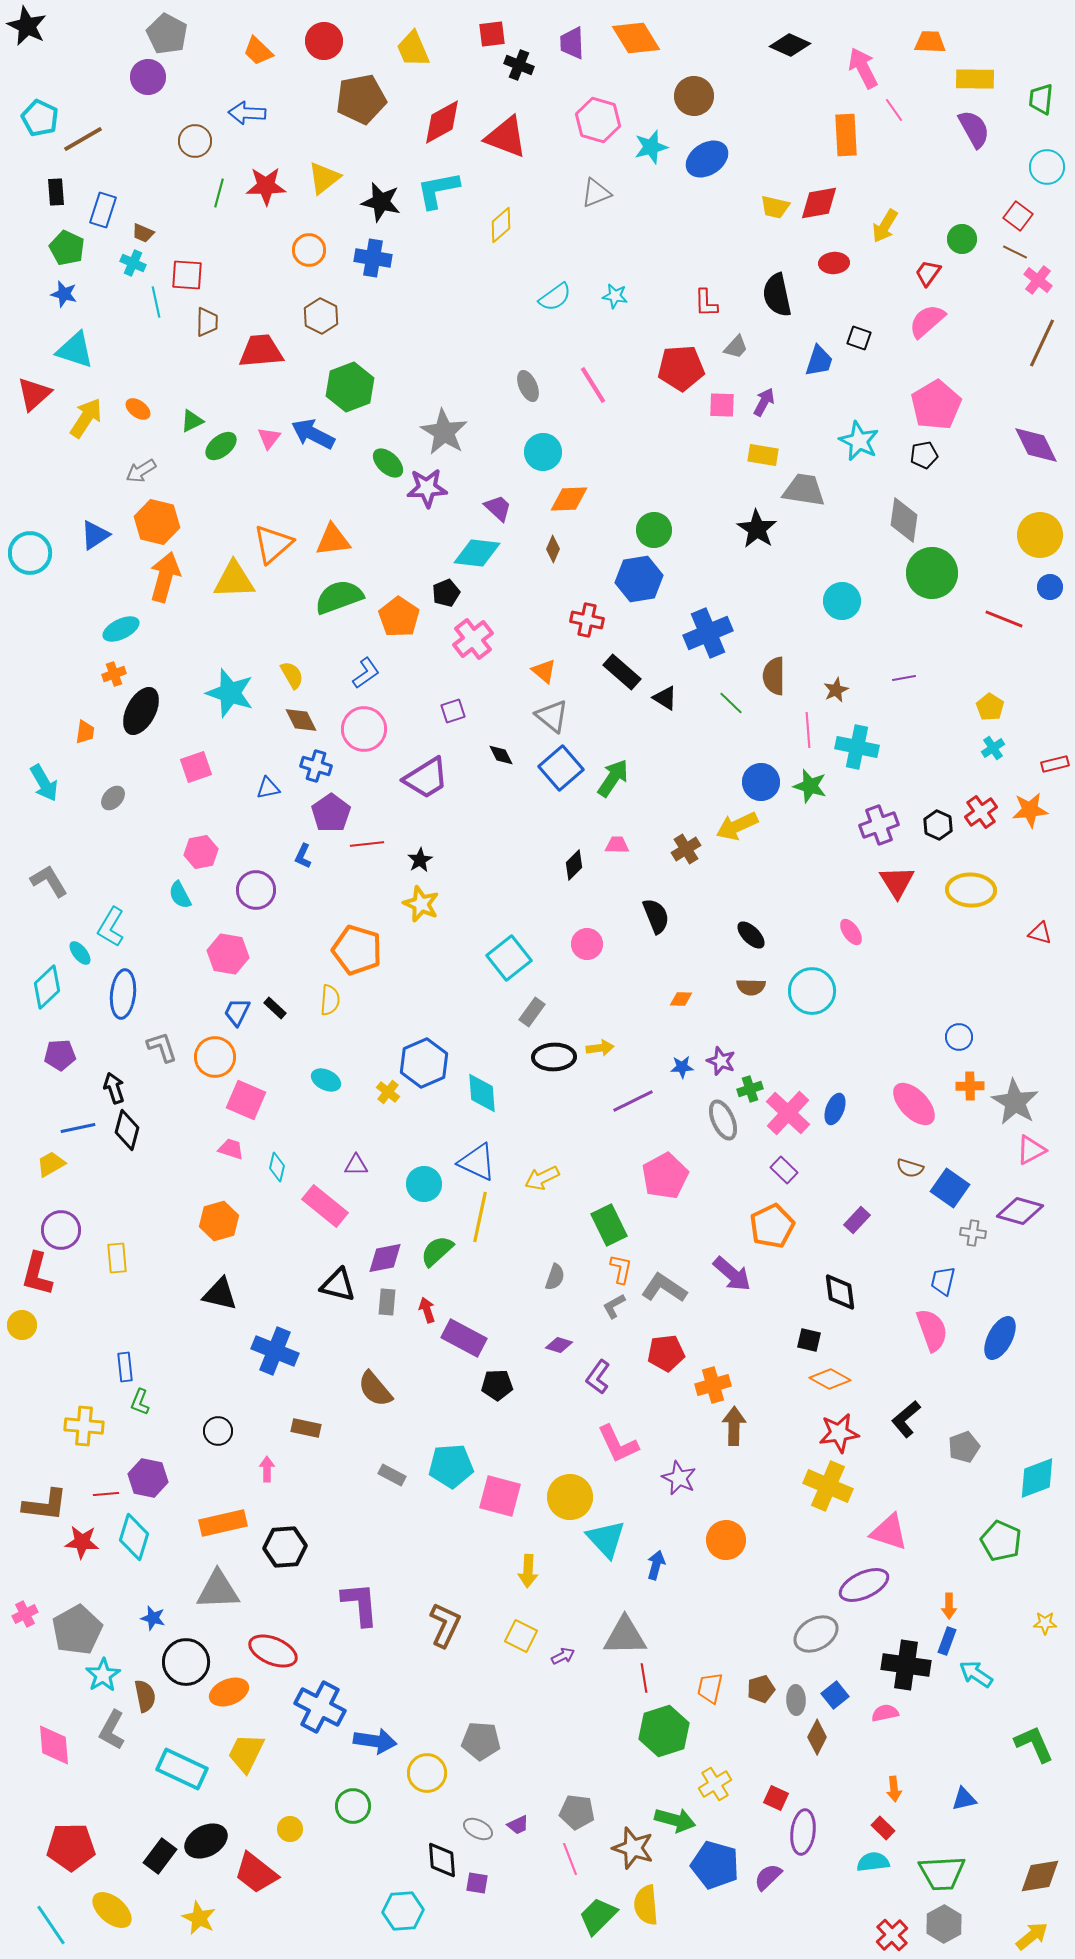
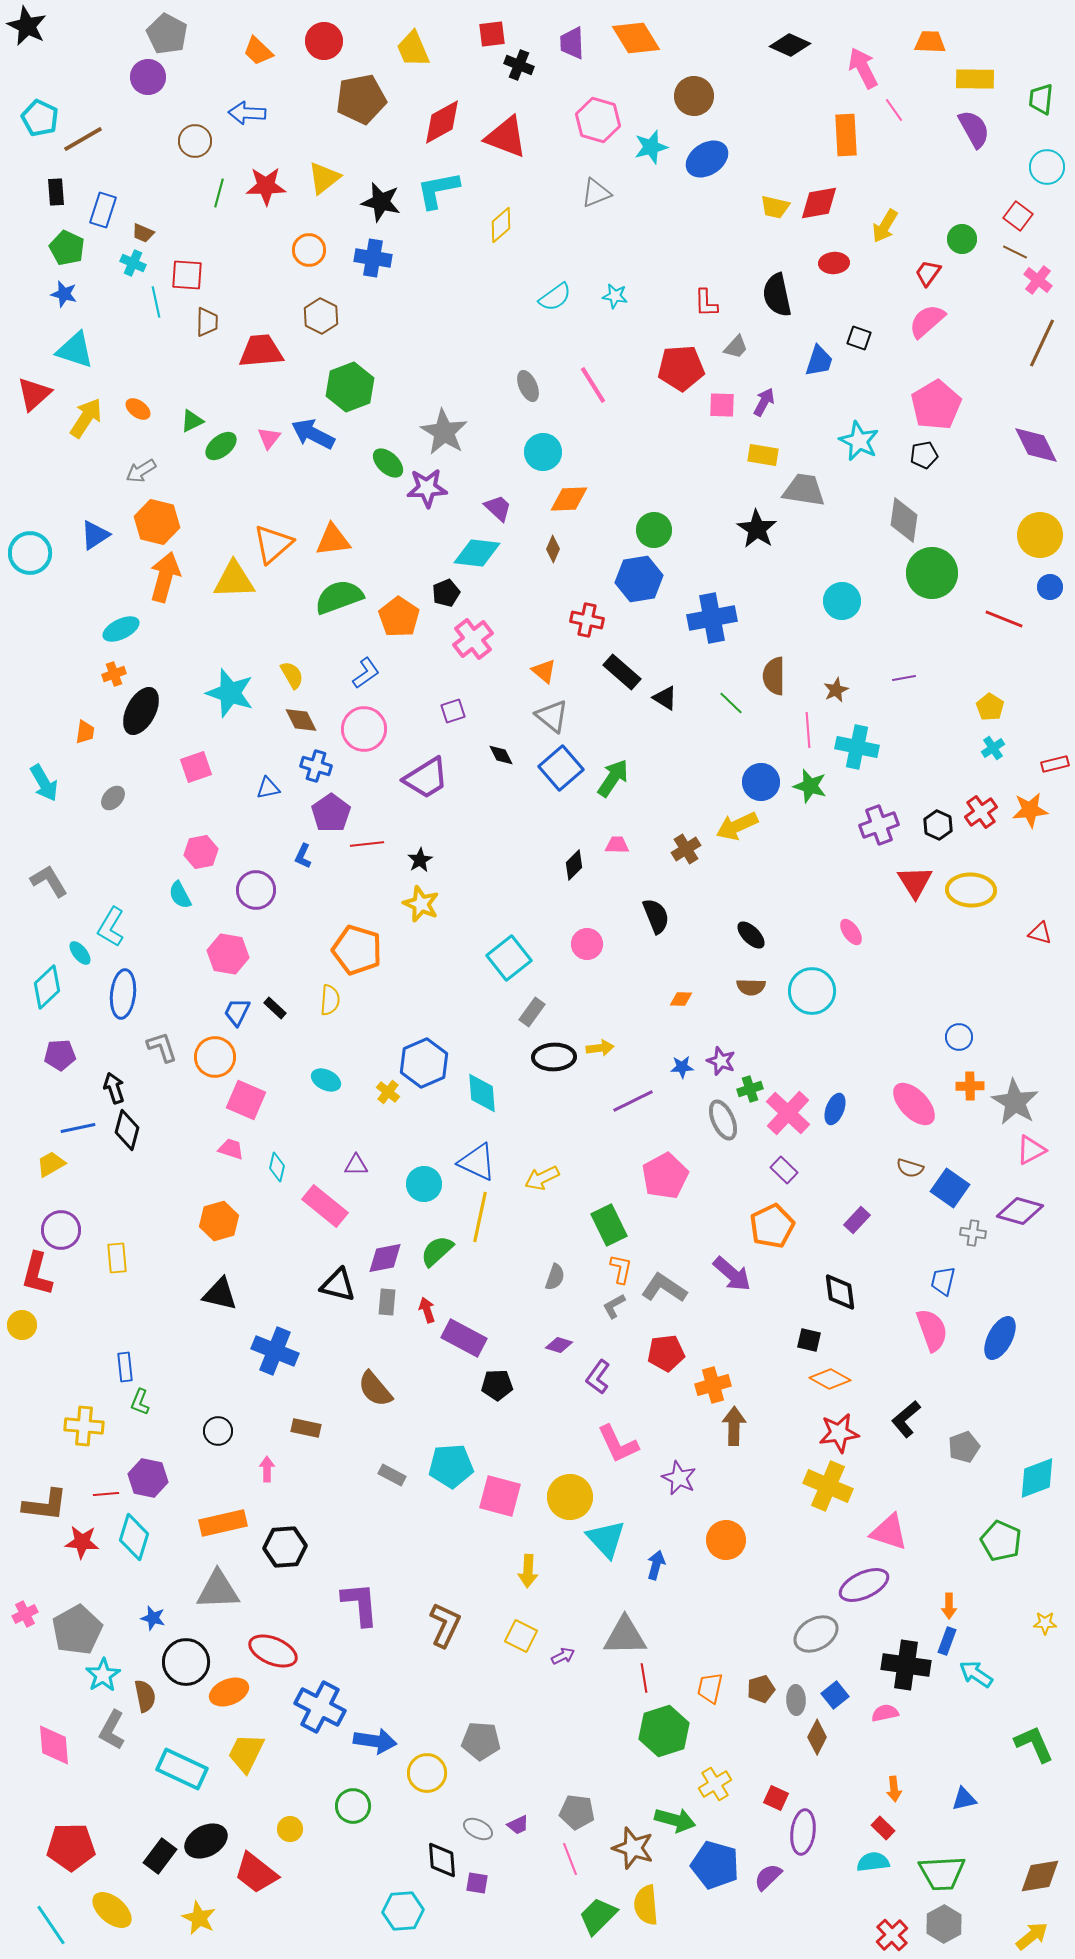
blue cross at (708, 633): moved 4 px right, 15 px up; rotated 12 degrees clockwise
red triangle at (897, 882): moved 18 px right
